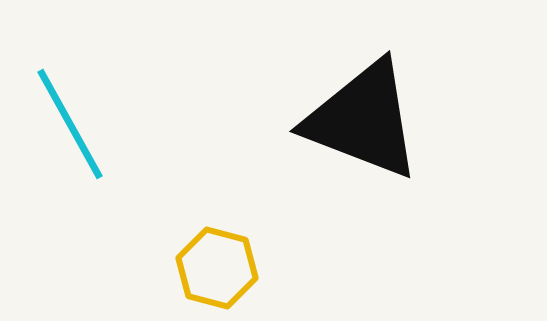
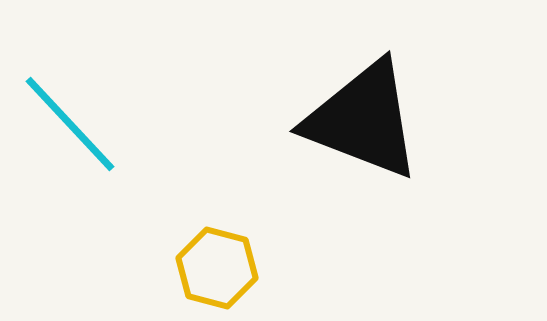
cyan line: rotated 14 degrees counterclockwise
